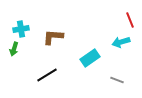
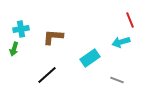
black line: rotated 10 degrees counterclockwise
